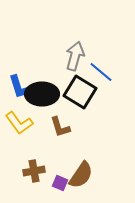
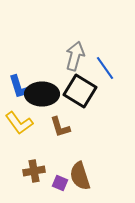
blue line: moved 4 px right, 4 px up; rotated 15 degrees clockwise
black square: moved 1 px up
brown semicircle: moved 1 px left, 1 px down; rotated 128 degrees clockwise
